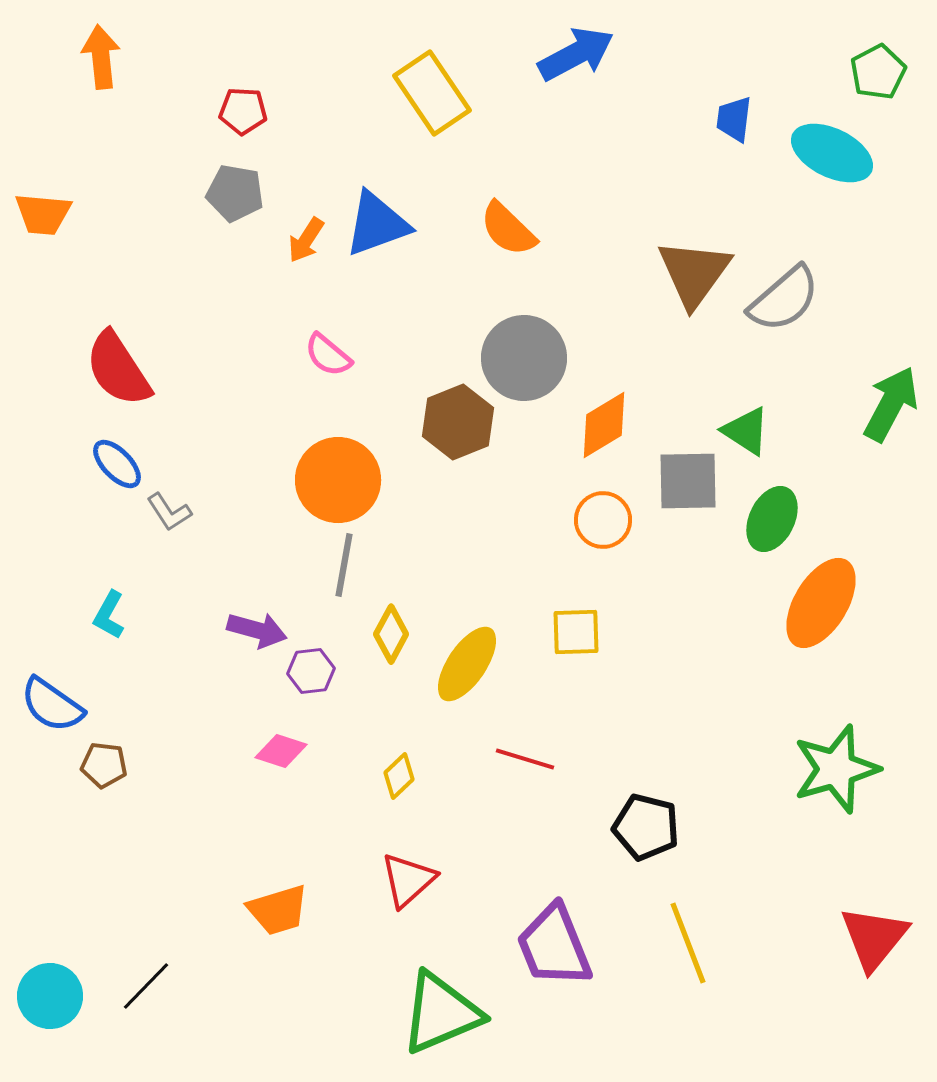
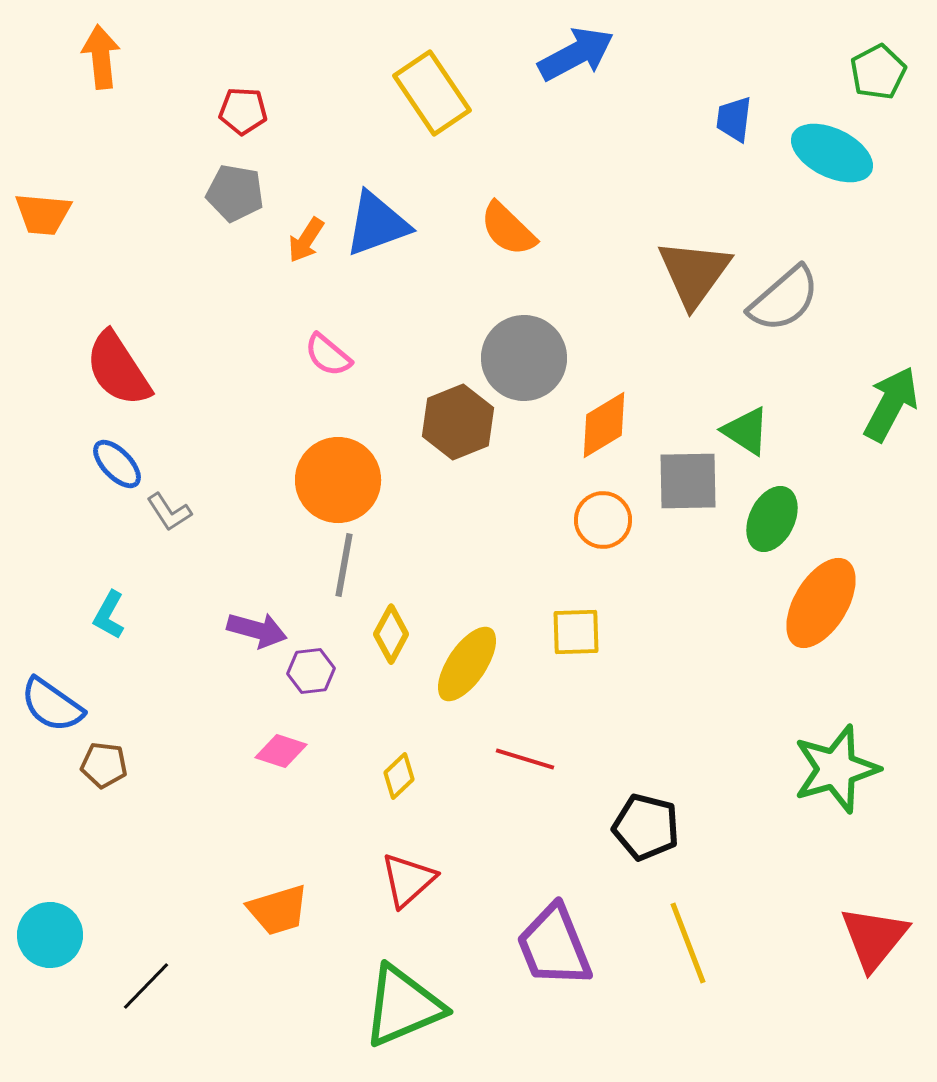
cyan circle at (50, 996): moved 61 px up
green triangle at (441, 1013): moved 38 px left, 7 px up
